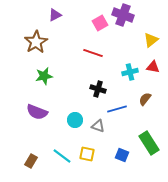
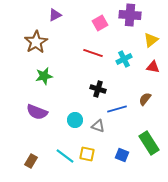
purple cross: moved 7 px right; rotated 15 degrees counterclockwise
cyan cross: moved 6 px left, 13 px up; rotated 14 degrees counterclockwise
cyan line: moved 3 px right
